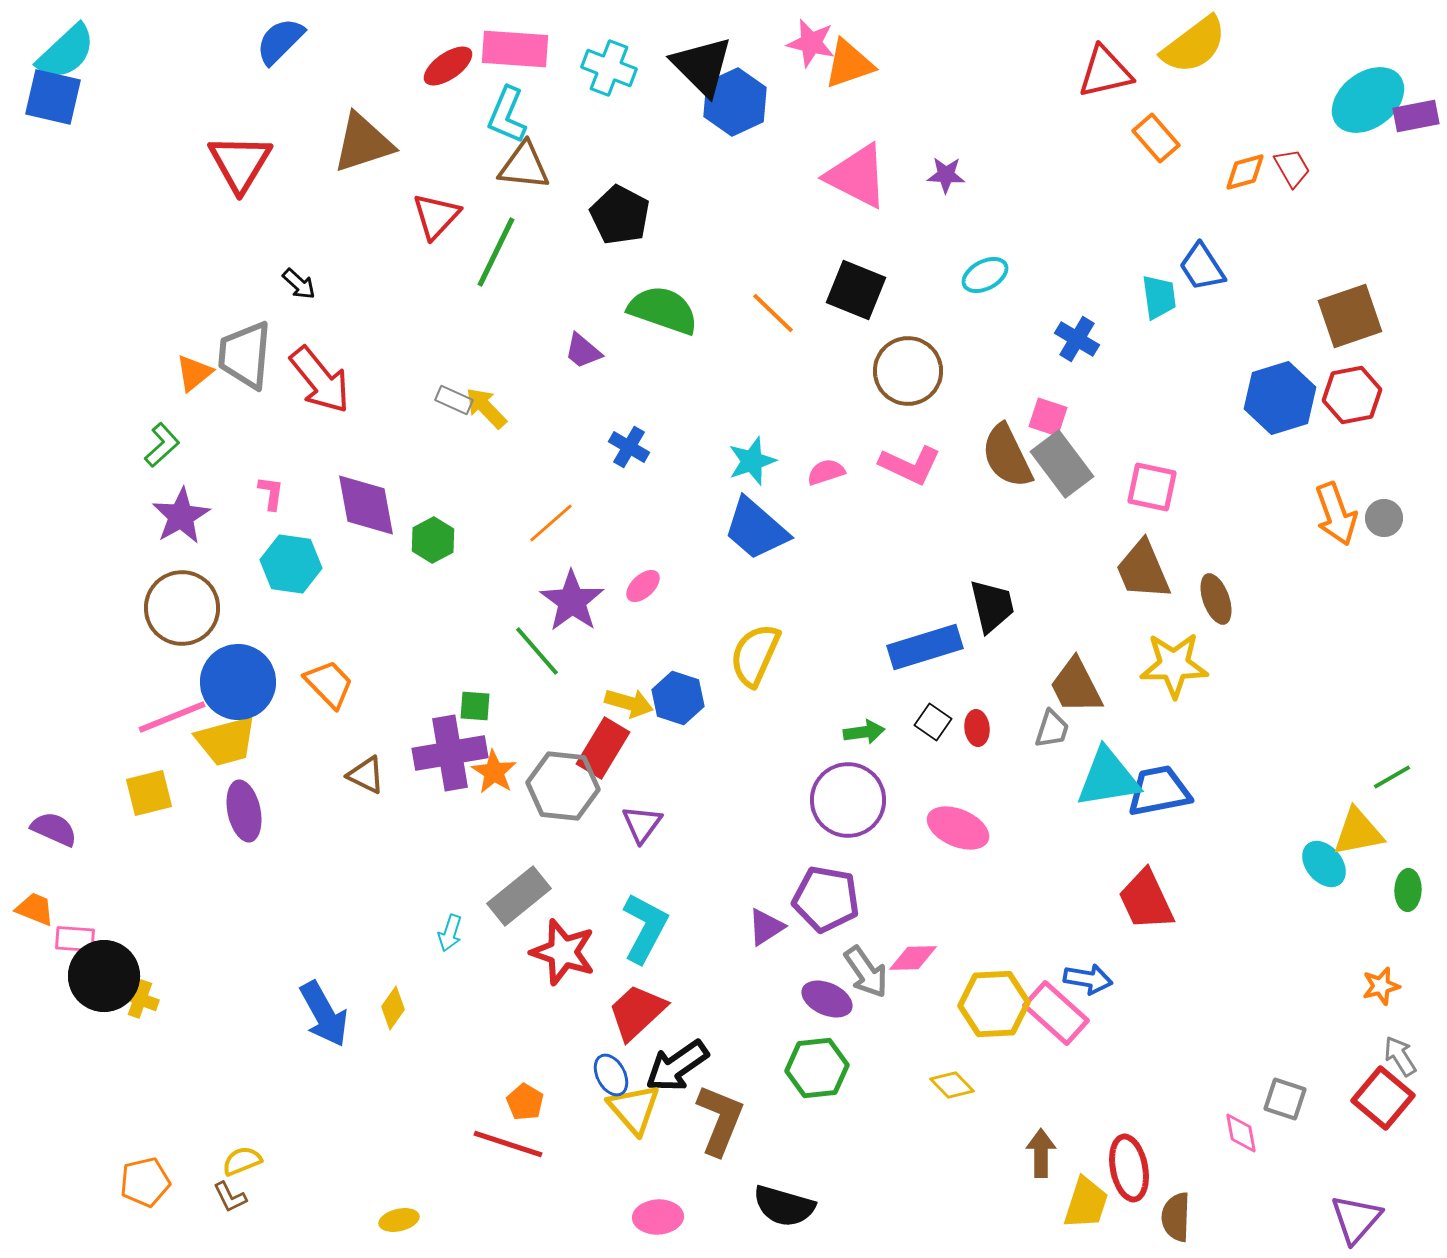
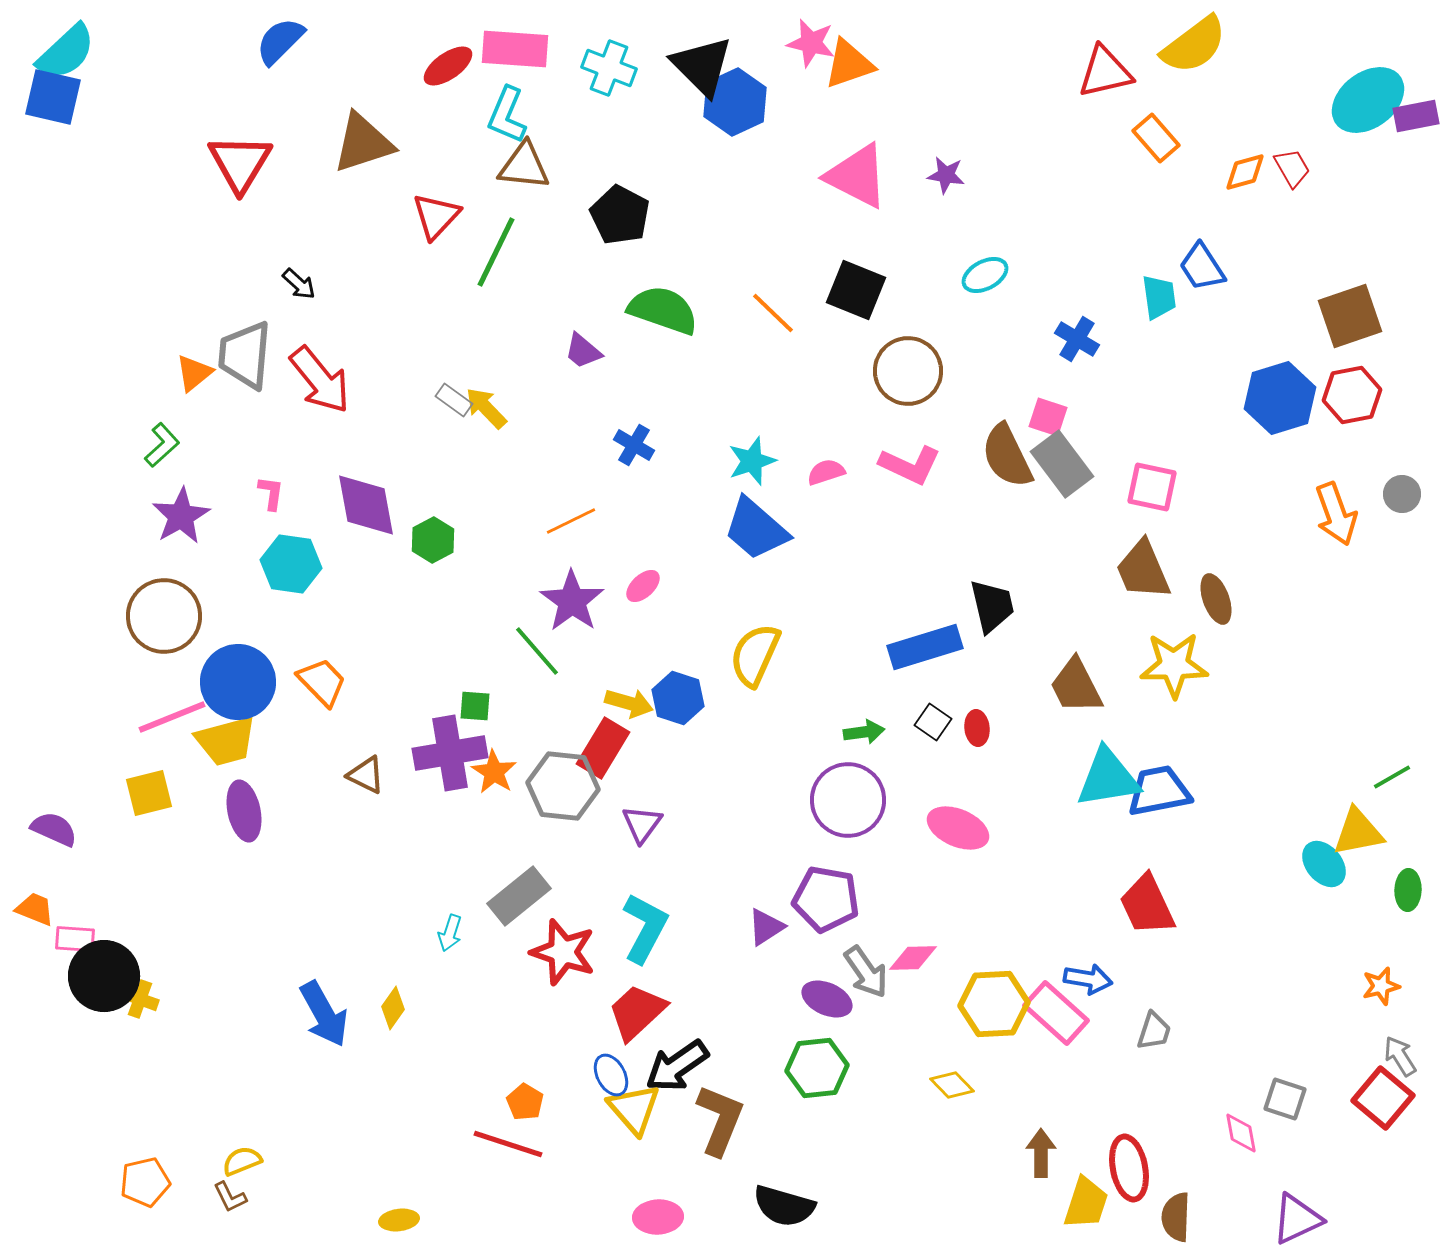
purple star at (946, 175): rotated 6 degrees clockwise
gray rectangle at (454, 400): rotated 12 degrees clockwise
blue cross at (629, 447): moved 5 px right, 2 px up
gray circle at (1384, 518): moved 18 px right, 24 px up
orange line at (551, 523): moved 20 px right, 2 px up; rotated 15 degrees clockwise
brown circle at (182, 608): moved 18 px left, 8 px down
orange trapezoid at (329, 684): moved 7 px left, 2 px up
gray trapezoid at (1052, 729): moved 102 px right, 302 px down
red trapezoid at (1146, 900): moved 1 px right, 5 px down
purple triangle at (1356, 1219): moved 59 px left; rotated 24 degrees clockwise
yellow ellipse at (399, 1220): rotated 6 degrees clockwise
